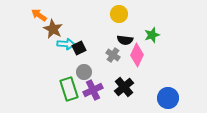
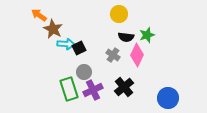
green star: moved 5 px left
black semicircle: moved 1 px right, 3 px up
